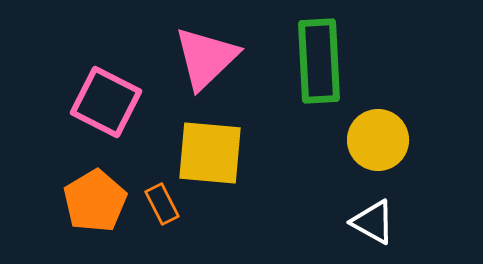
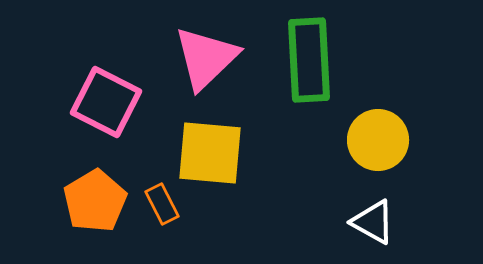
green rectangle: moved 10 px left, 1 px up
